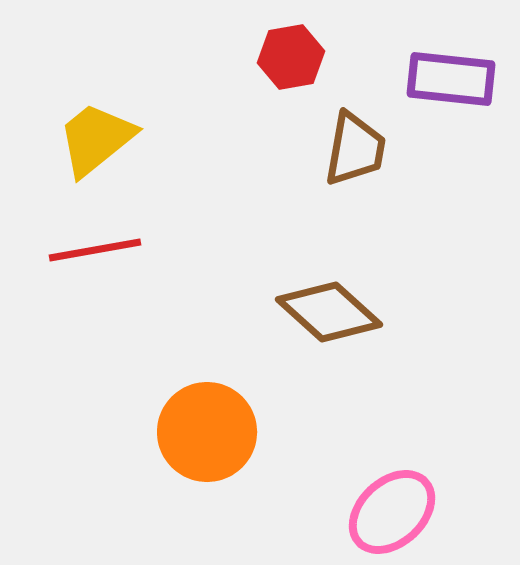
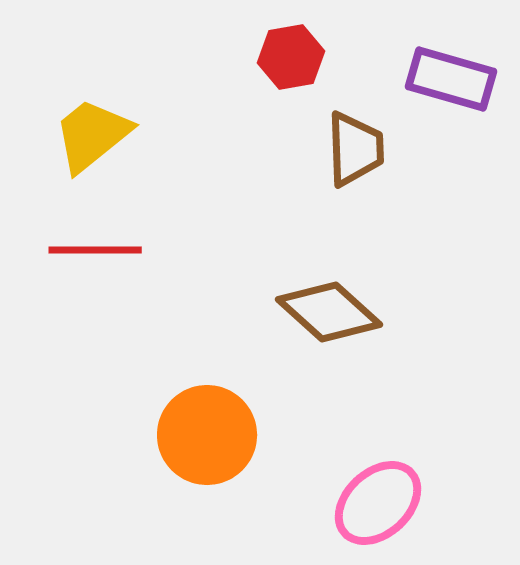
purple rectangle: rotated 10 degrees clockwise
yellow trapezoid: moved 4 px left, 4 px up
brown trapezoid: rotated 12 degrees counterclockwise
red line: rotated 10 degrees clockwise
orange circle: moved 3 px down
pink ellipse: moved 14 px left, 9 px up
